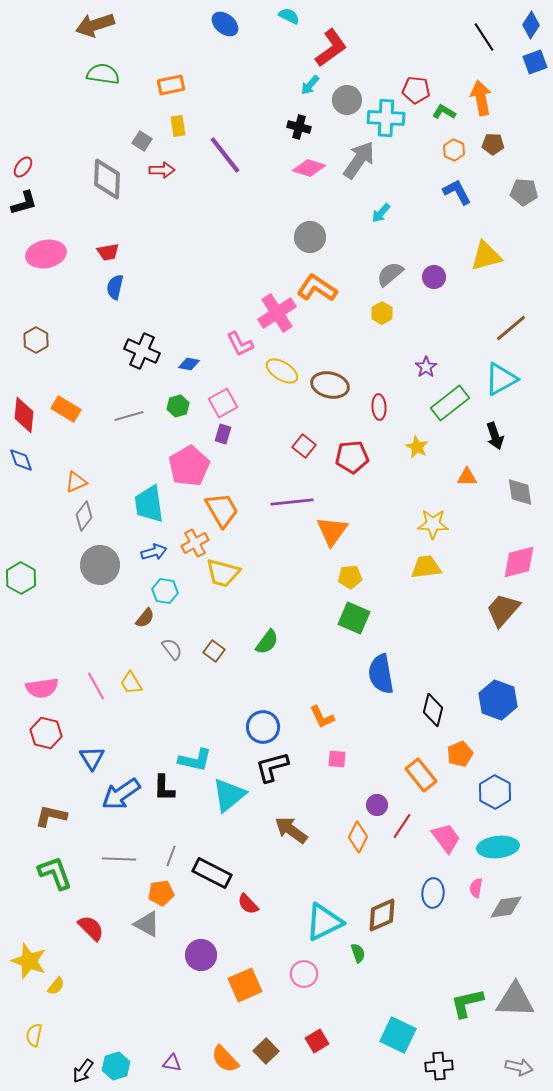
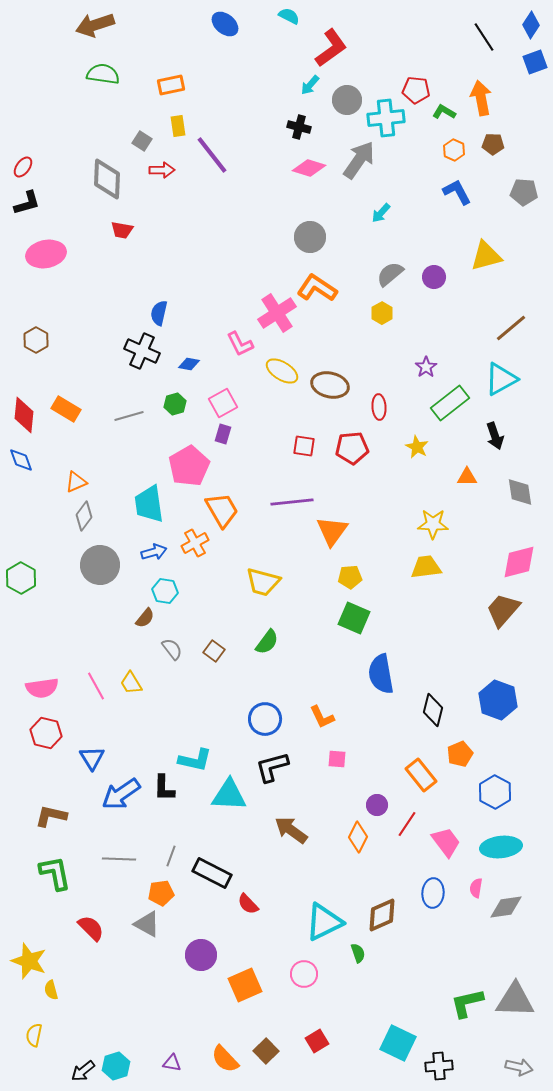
cyan cross at (386, 118): rotated 9 degrees counterclockwise
purple line at (225, 155): moved 13 px left
black L-shape at (24, 203): moved 3 px right
red trapezoid at (108, 252): moved 14 px right, 22 px up; rotated 20 degrees clockwise
blue semicircle at (115, 287): moved 44 px right, 26 px down
green hexagon at (178, 406): moved 3 px left, 2 px up
red square at (304, 446): rotated 30 degrees counterclockwise
red pentagon at (352, 457): moved 9 px up
yellow trapezoid at (223, 573): moved 40 px right, 9 px down
blue circle at (263, 727): moved 2 px right, 8 px up
cyan triangle at (229, 795): rotated 42 degrees clockwise
red line at (402, 826): moved 5 px right, 2 px up
pink trapezoid at (446, 838): moved 4 px down
cyan ellipse at (498, 847): moved 3 px right
green L-shape at (55, 873): rotated 9 degrees clockwise
yellow semicircle at (56, 986): moved 5 px left, 4 px down; rotated 126 degrees clockwise
cyan square at (398, 1035): moved 8 px down
black arrow at (83, 1071): rotated 15 degrees clockwise
